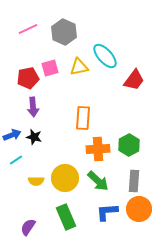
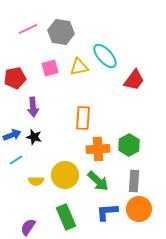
gray hexagon: moved 3 px left; rotated 15 degrees counterclockwise
red pentagon: moved 13 px left
yellow circle: moved 3 px up
